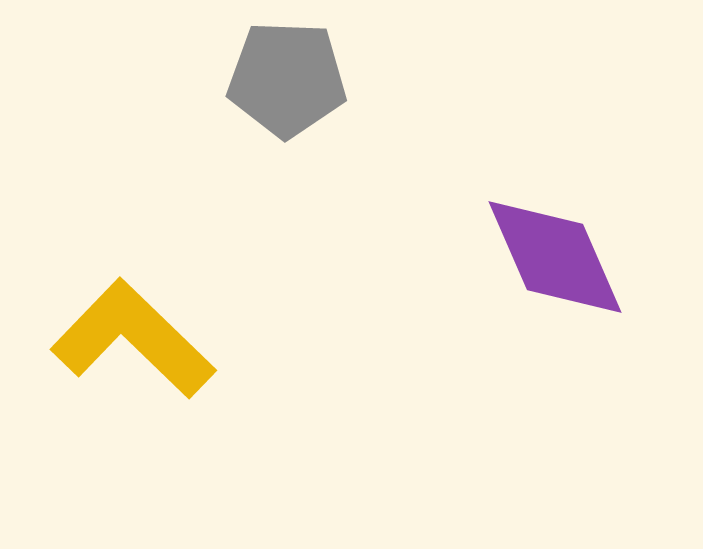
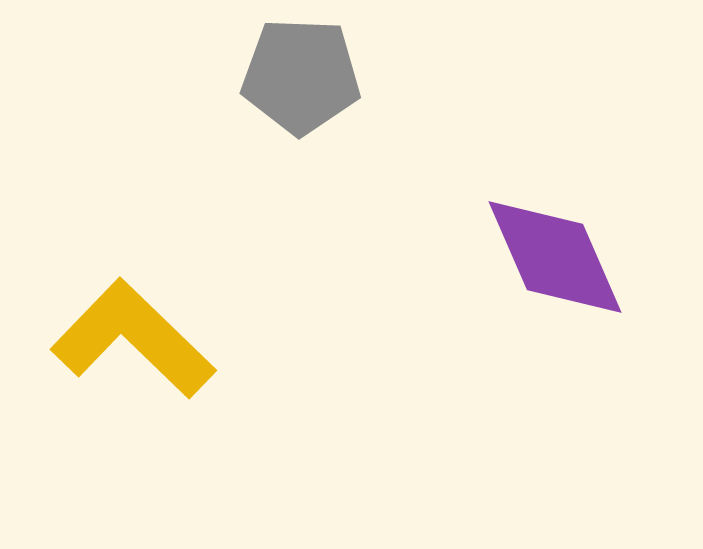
gray pentagon: moved 14 px right, 3 px up
